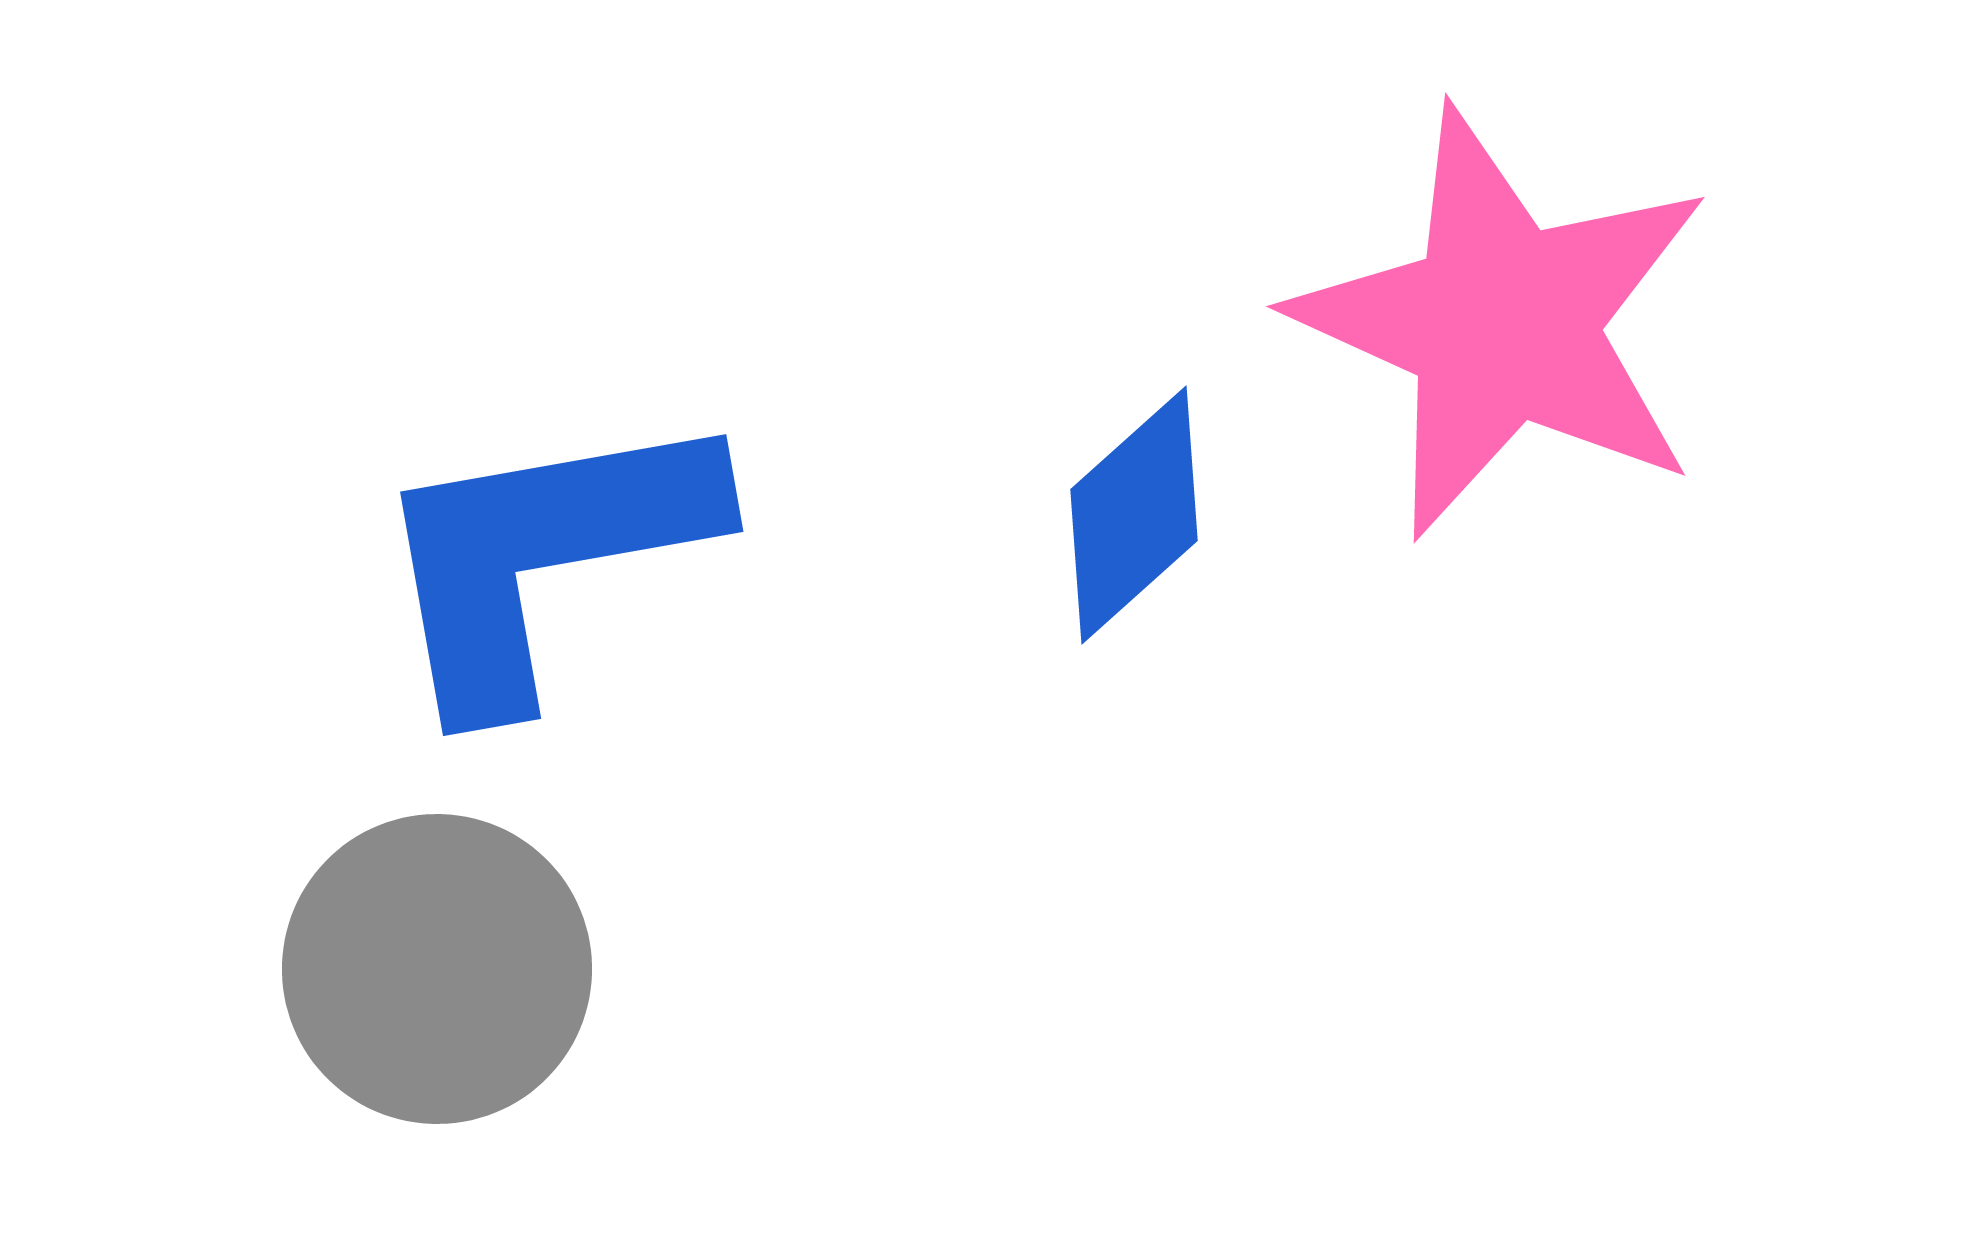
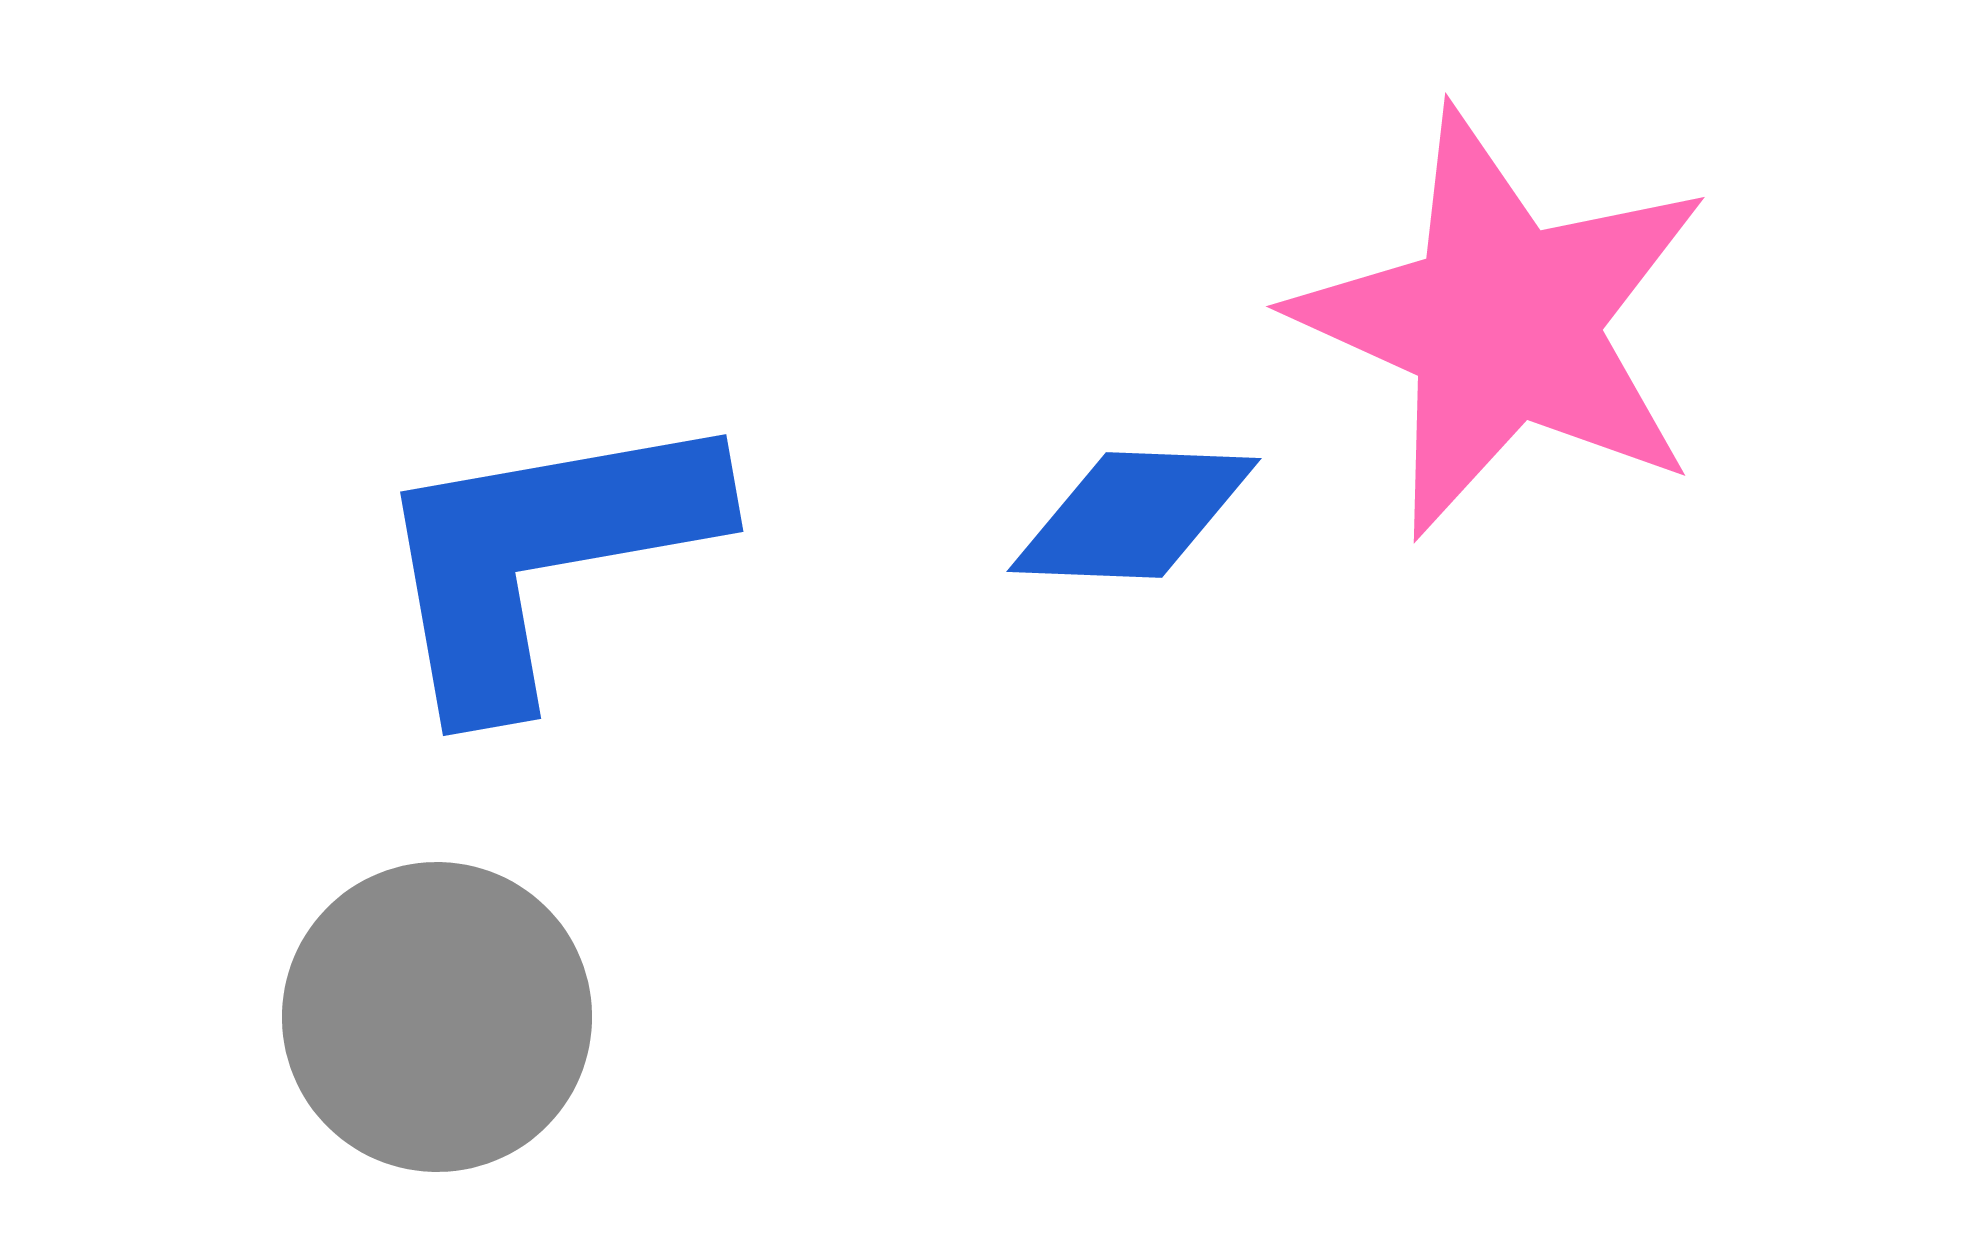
blue diamond: rotated 44 degrees clockwise
gray circle: moved 48 px down
